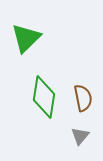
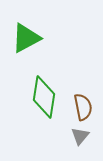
green triangle: rotated 16 degrees clockwise
brown semicircle: moved 9 px down
